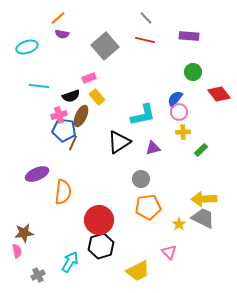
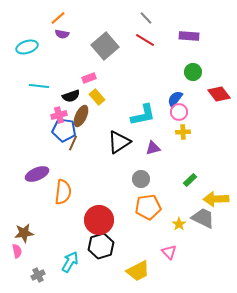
red line: rotated 18 degrees clockwise
green rectangle: moved 11 px left, 30 px down
yellow arrow: moved 12 px right
